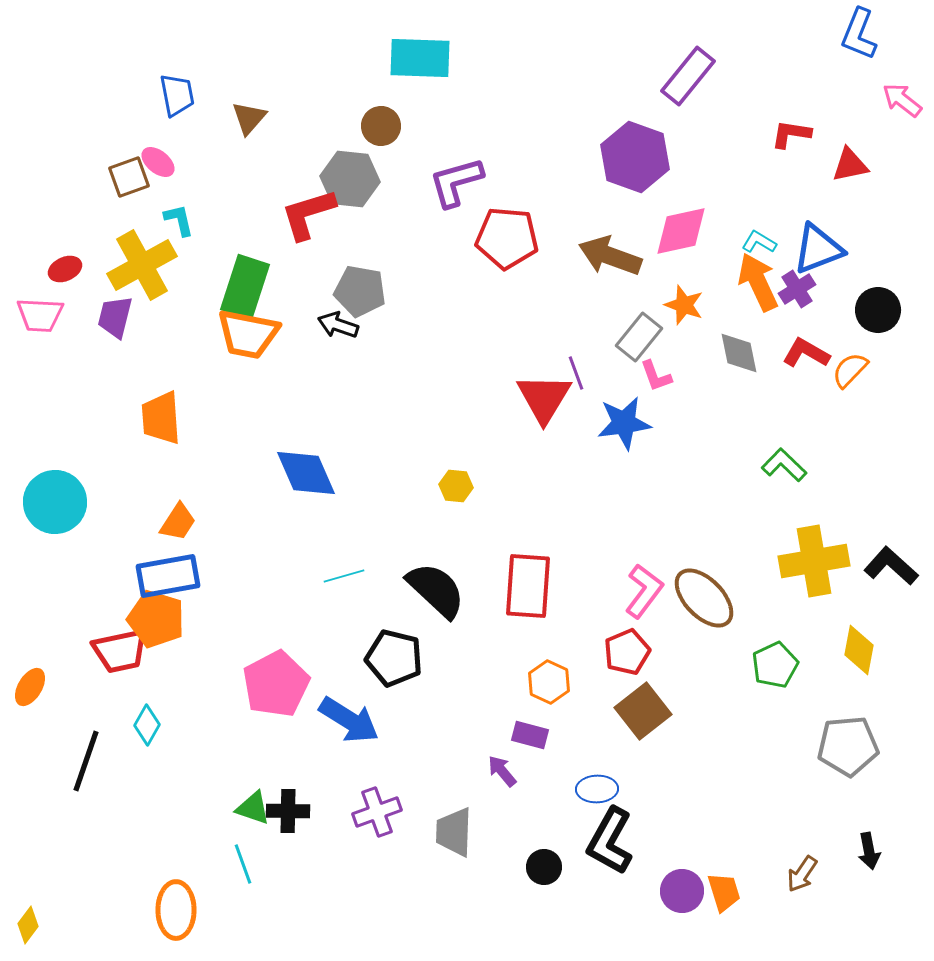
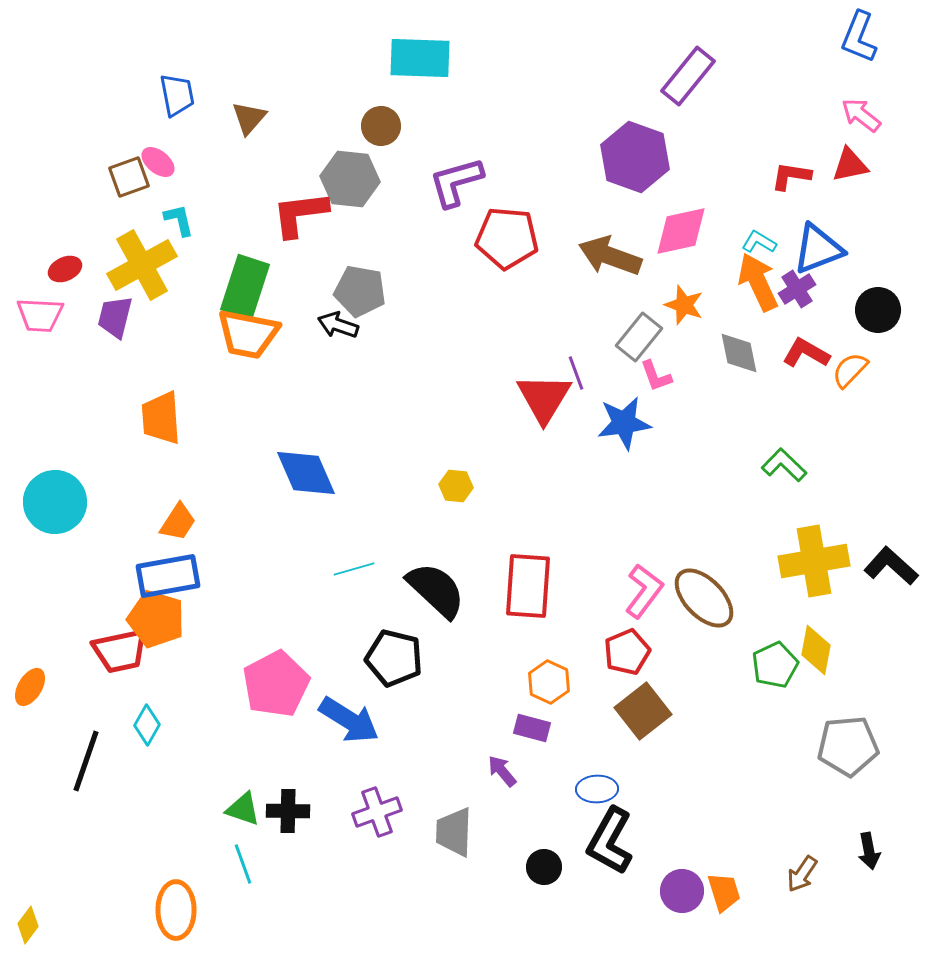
blue L-shape at (859, 34): moved 3 px down
pink arrow at (902, 100): moved 41 px left, 15 px down
red L-shape at (791, 134): moved 42 px down
red L-shape at (308, 214): moved 8 px left; rotated 10 degrees clockwise
cyan line at (344, 576): moved 10 px right, 7 px up
yellow diamond at (859, 650): moved 43 px left
purple rectangle at (530, 735): moved 2 px right, 7 px up
green triangle at (253, 808): moved 10 px left, 1 px down
